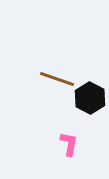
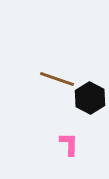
pink L-shape: rotated 10 degrees counterclockwise
